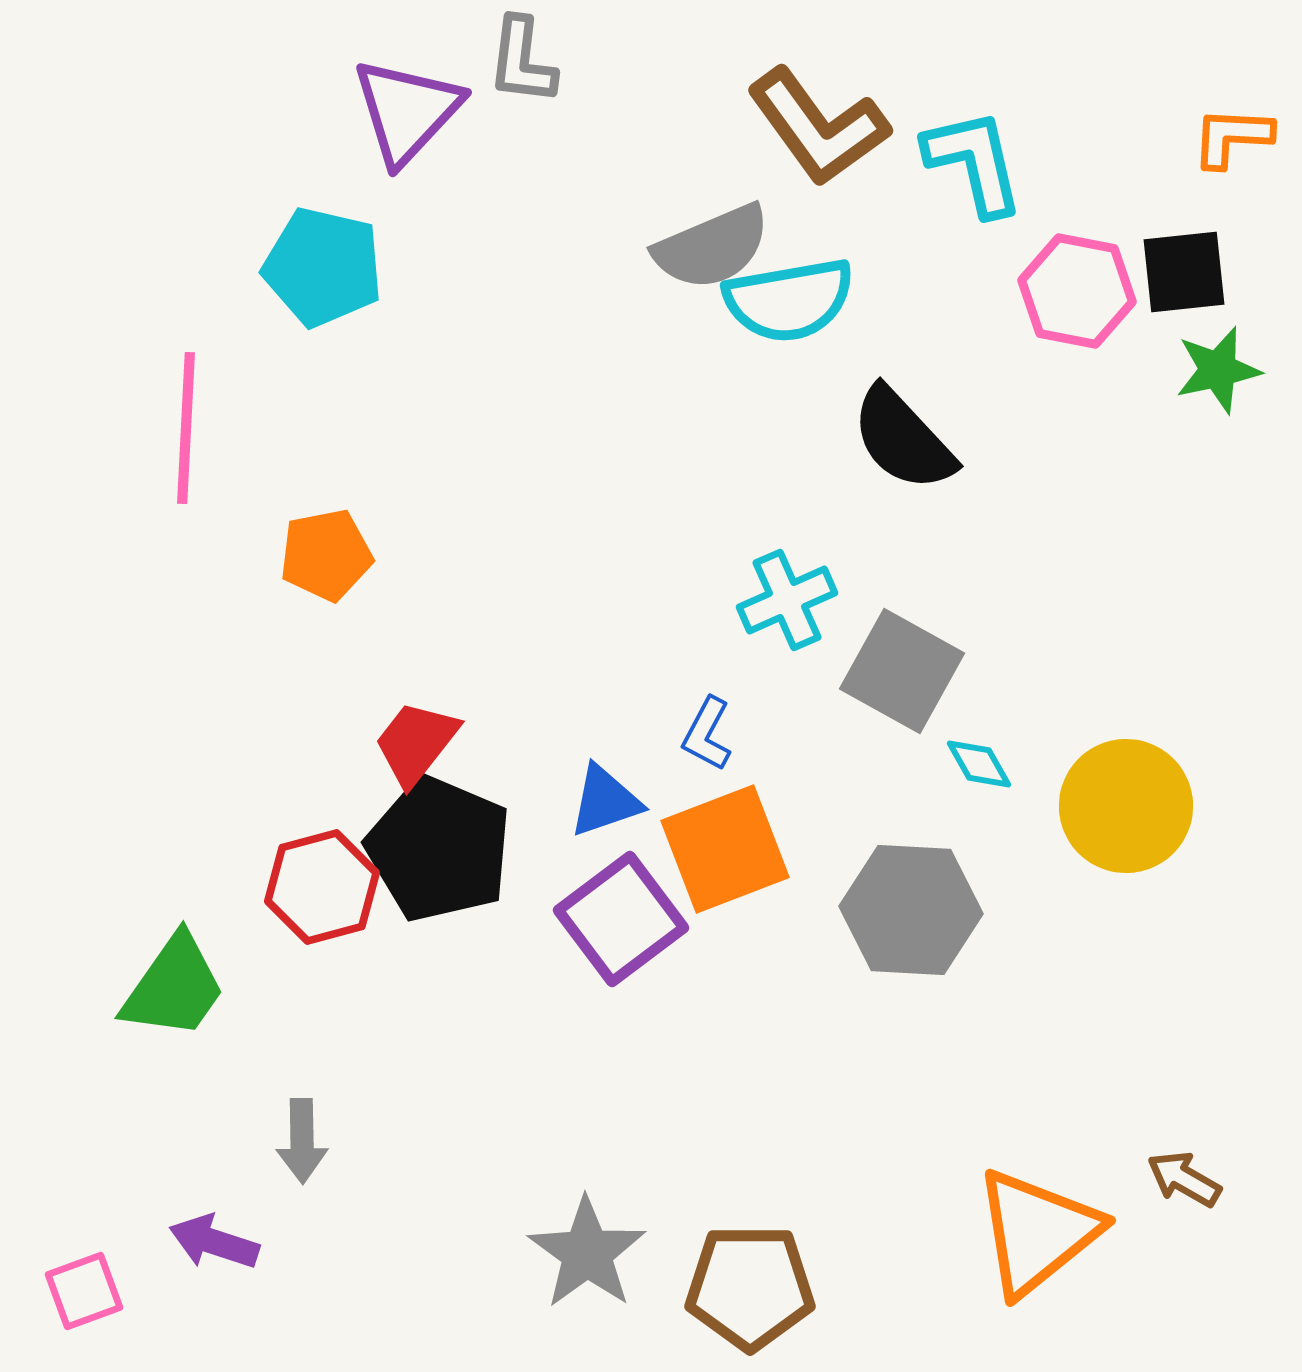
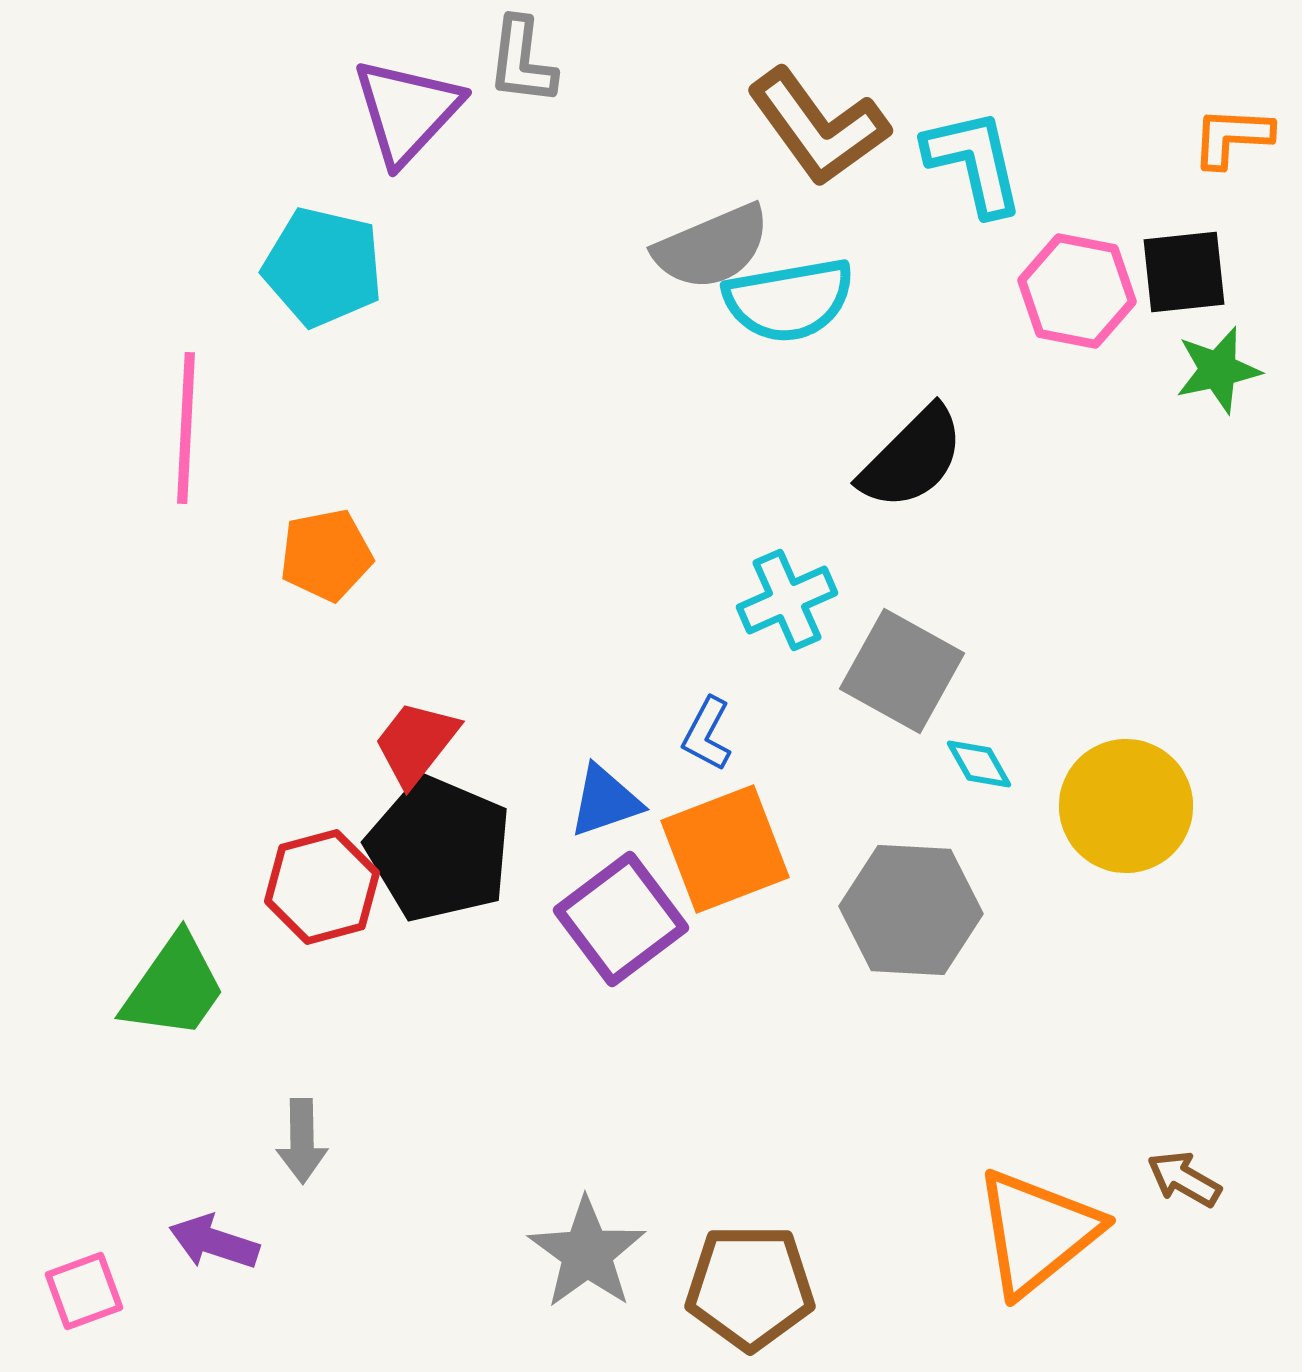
black semicircle: moved 9 px right, 19 px down; rotated 92 degrees counterclockwise
